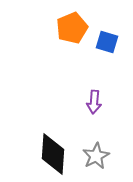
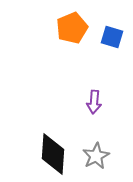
blue square: moved 5 px right, 5 px up
